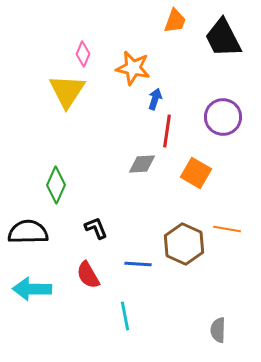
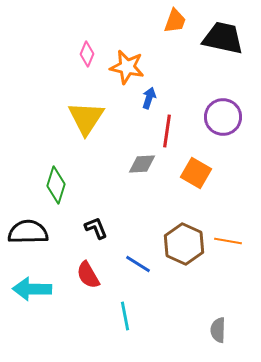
black trapezoid: rotated 129 degrees clockwise
pink diamond: moved 4 px right
orange star: moved 6 px left, 1 px up
yellow triangle: moved 19 px right, 27 px down
blue arrow: moved 6 px left, 1 px up
green diamond: rotated 6 degrees counterclockwise
orange line: moved 1 px right, 12 px down
blue line: rotated 28 degrees clockwise
